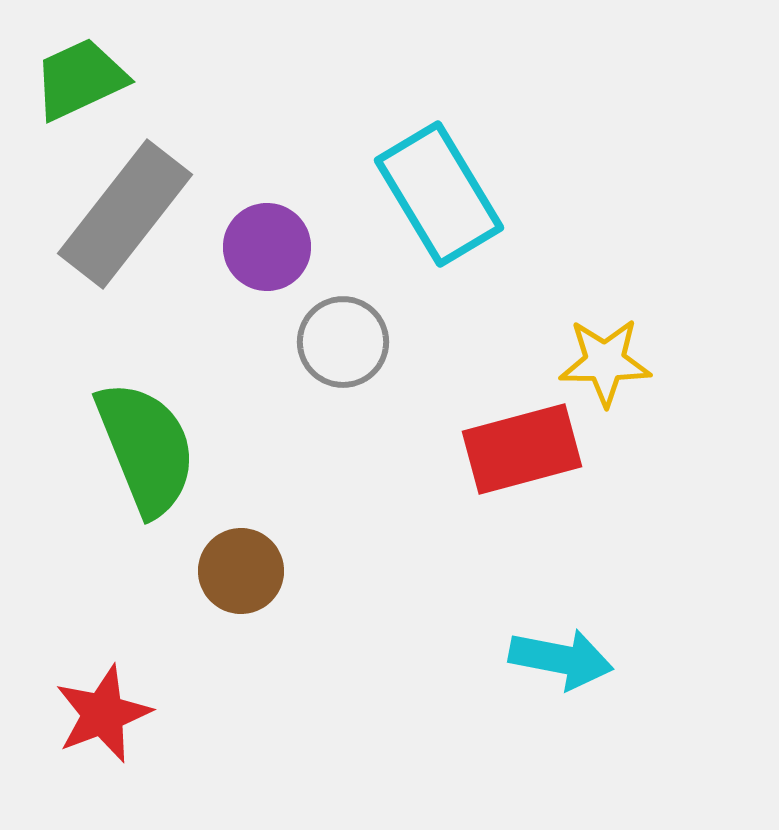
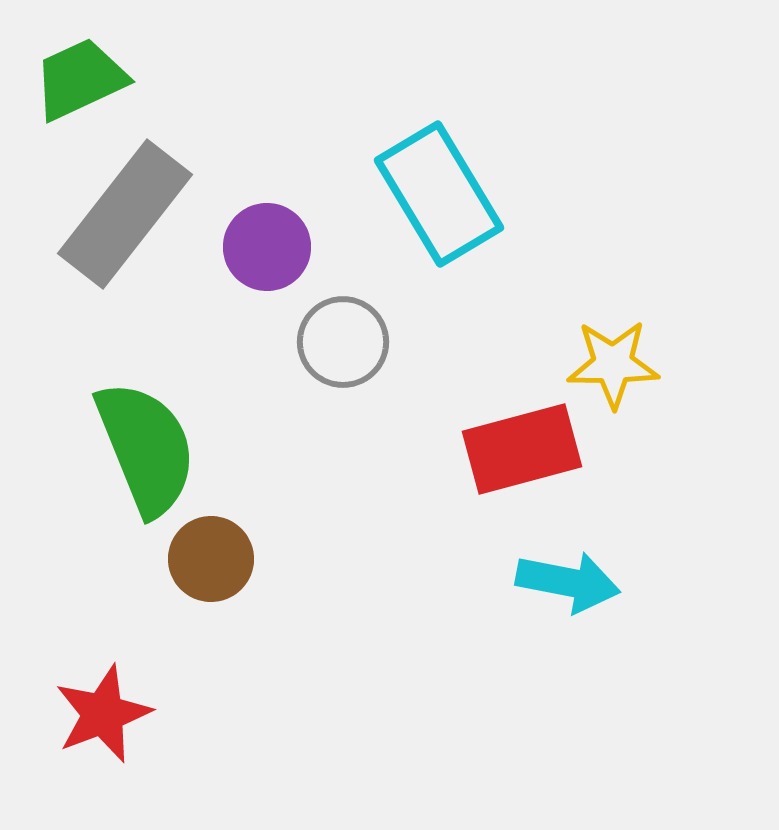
yellow star: moved 8 px right, 2 px down
brown circle: moved 30 px left, 12 px up
cyan arrow: moved 7 px right, 77 px up
